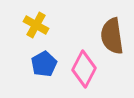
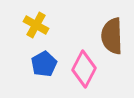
brown semicircle: rotated 6 degrees clockwise
